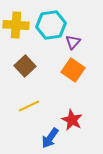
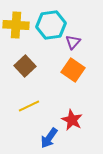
blue arrow: moved 1 px left
